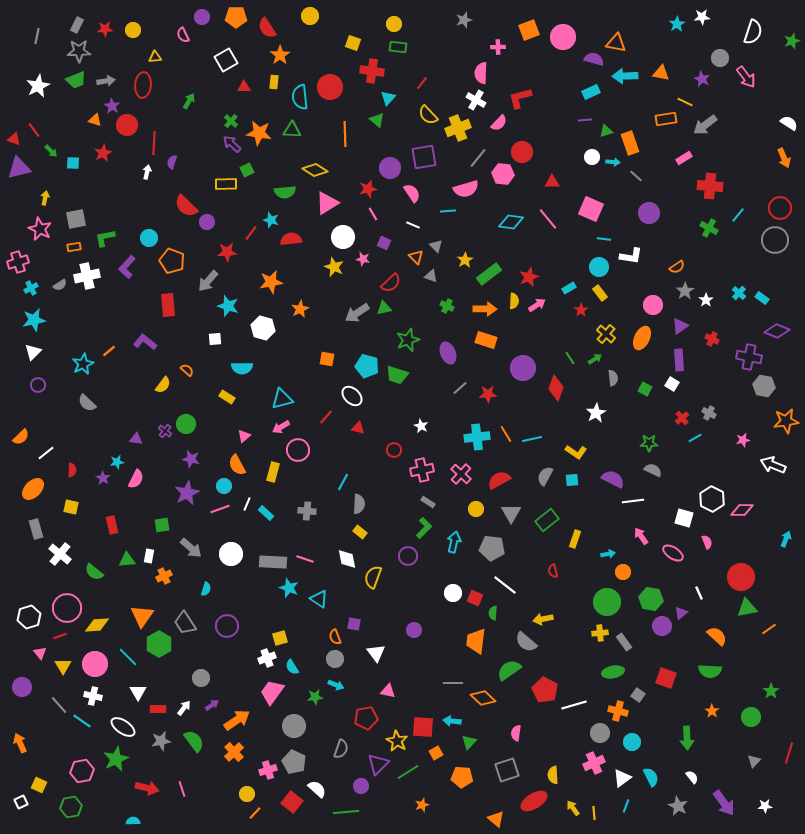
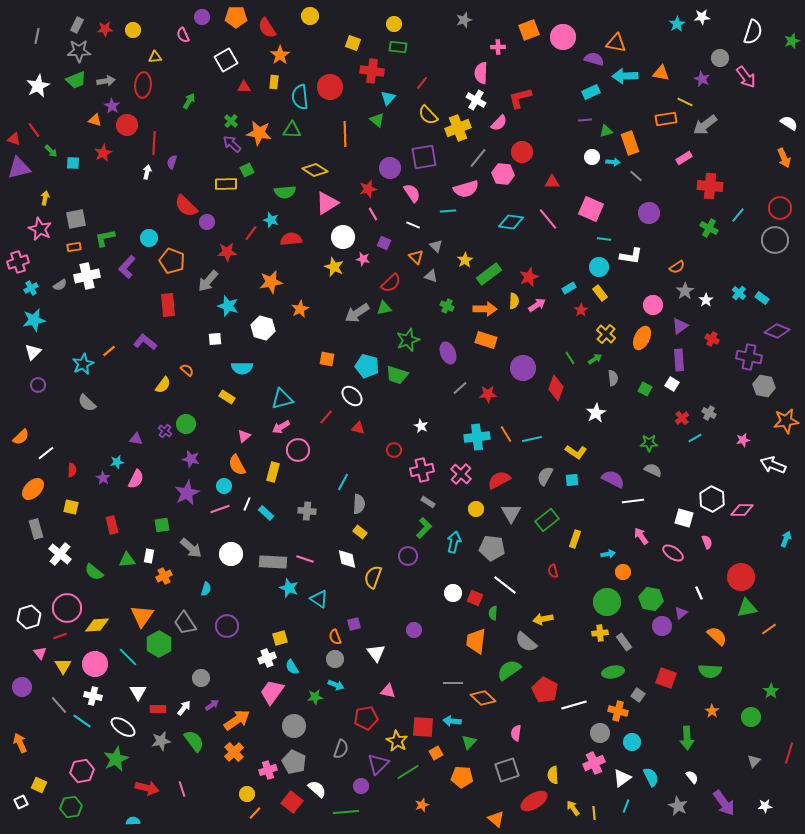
purple square at (354, 624): rotated 24 degrees counterclockwise
